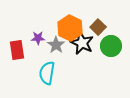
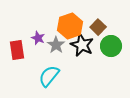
orange hexagon: moved 2 px up; rotated 15 degrees clockwise
purple star: rotated 24 degrees clockwise
black star: moved 2 px down
cyan semicircle: moved 2 px right, 3 px down; rotated 30 degrees clockwise
